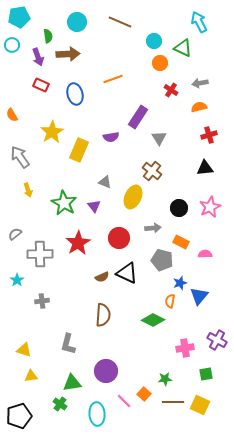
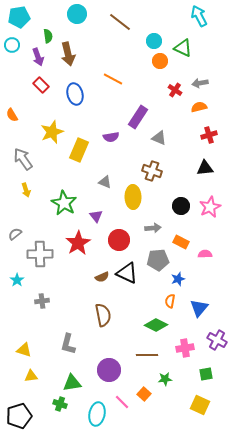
cyan circle at (77, 22): moved 8 px up
brown line at (120, 22): rotated 15 degrees clockwise
cyan arrow at (199, 22): moved 6 px up
brown arrow at (68, 54): rotated 80 degrees clockwise
orange circle at (160, 63): moved 2 px up
orange line at (113, 79): rotated 48 degrees clockwise
red rectangle at (41, 85): rotated 21 degrees clockwise
red cross at (171, 90): moved 4 px right
yellow star at (52, 132): rotated 10 degrees clockwise
gray triangle at (159, 138): rotated 35 degrees counterclockwise
gray arrow at (20, 157): moved 3 px right, 2 px down
brown cross at (152, 171): rotated 18 degrees counterclockwise
yellow arrow at (28, 190): moved 2 px left
yellow ellipse at (133, 197): rotated 25 degrees counterclockwise
purple triangle at (94, 206): moved 2 px right, 10 px down
black circle at (179, 208): moved 2 px right, 2 px up
red circle at (119, 238): moved 2 px down
gray pentagon at (162, 260): moved 4 px left; rotated 20 degrees counterclockwise
blue star at (180, 283): moved 2 px left, 4 px up
blue triangle at (199, 296): moved 12 px down
brown semicircle at (103, 315): rotated 15 degrees counterclockwise
green diamond at (153, 320): moved 3 px right, 5 px down
purple circle at (106, 371): moved 3 px right, 1 px up
pink line at (124, 401): moved 2 px left, 1 px down
brown line at (173, 402): moved 26 px left, 47 px up
green cross at (60, 404): rotated 16 degrees counterclockwise
cyan ellipse at (97, 414): rotated 15 degrees clockwise
